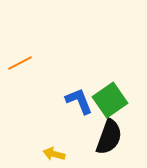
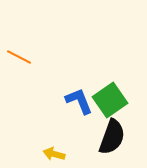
orange line: moved 1 px left, 6 px up; rotated 55 degrees clockwise
black semicircle: moved 3 px right
